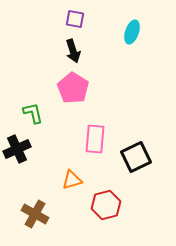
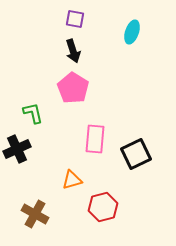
black square: moved 3 px up
red hexagon: moved 3 px left, 2 px down
